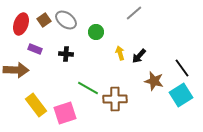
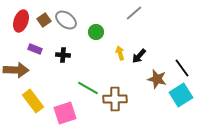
red ellipse: moved 3 px up
black cross: moved 3 px left, 1 px down
brown star: moved 3 px right, 2 px up
yellow rectangle: moved 3 px left, 4 px up
